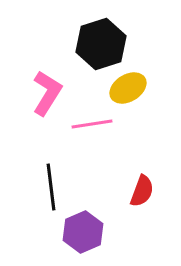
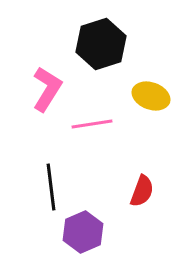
yellow ellipse: moved 23 px right, 8 px down; rotated 51 degrees clockwise
pink L-shape: moved 4 px up
